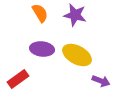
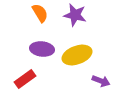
yellow ellipse: rotated 48 degrees counterclockwise
red rectangle: moved 7 px right
